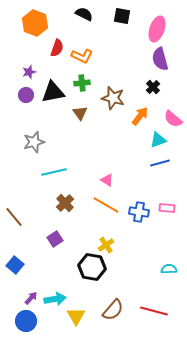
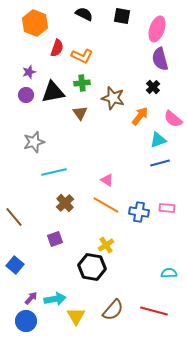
purple square: rotated 14 degrees clockwise
cyan semicircle: moved 4 px down
